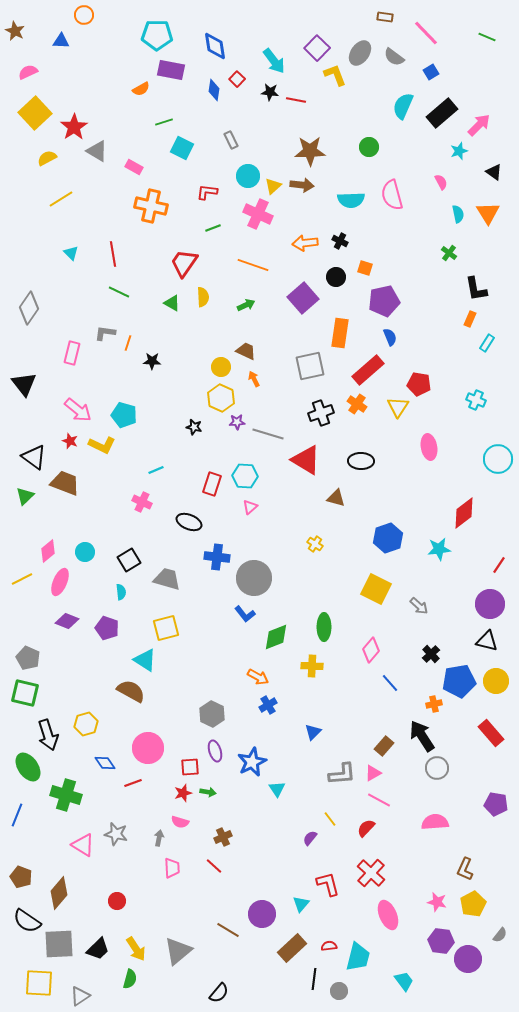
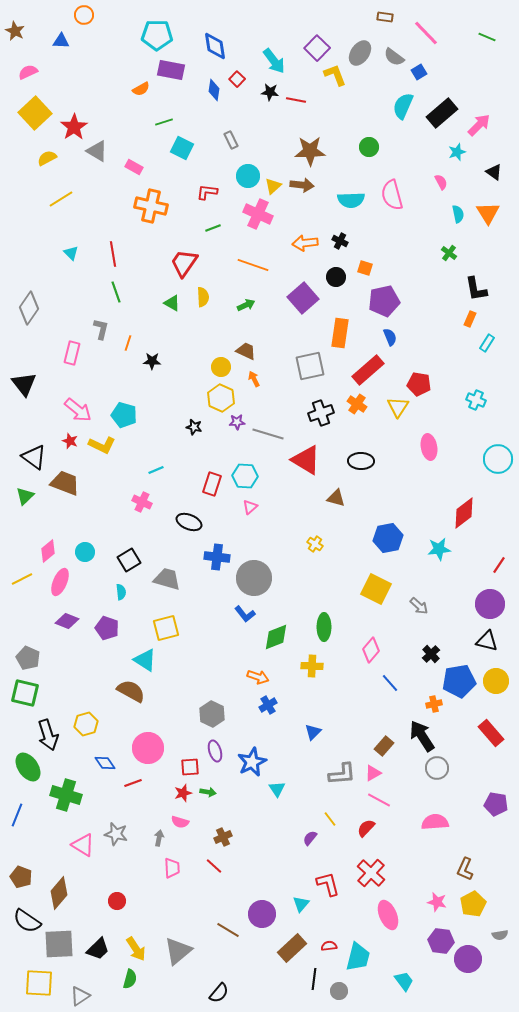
blue square at (431, 72): moved 12 px left
cyan star at (459, 151): moved 2 px left, 1 px down
green line at (119, 292): moved 3 px left; rotated 45 degrees clockwise
gray L-shape at (105, 333): moved 4 px left, 4 px up; rotated 95 degrees clockwise
blue hexagon at (388, 538): rotated 8 degrees clockwise
orange arrow at (258, 677): rotated 10 degrees counterclockwise
gray semicircle at (500, 935): rotated 42 degrees clockwise
